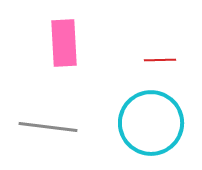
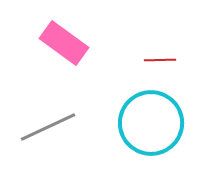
pink rectangle: rotated 51 degrees counterclockwise
gray line: rotated 32 degrees counterclockwise
